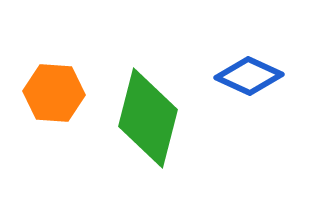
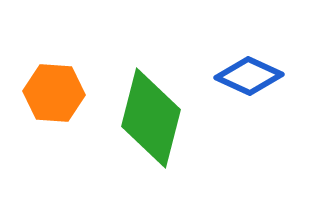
green diamond: moved 3 px right
